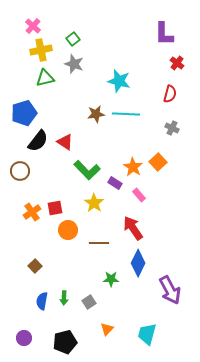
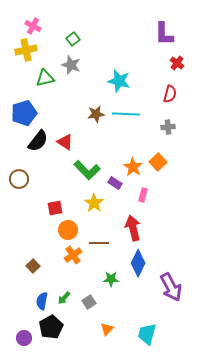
pink cross: rotated 14 degrees counterclockwise
yellow cross: moved 15 px left
gray star: moved 3 px left, 1 px down
gray cross: moved 4 px left, 1 px up; rotated 32 degrees counterclockwise
brown circle: moved 1 px left, 8 px down
pink rectangle: moved 4 px right; rotated 56 degrees clockwise
orange cross: moved 41 px right, 43 px down
red arrow: rotated 20 degrees clockwise
brown square: moved 2 px left
purple arrow: moved 1 px right, 3 px up
green arrow: rotated 40 degrees clockwise
black pentagon: moved 14 px left, 15 px up; rotated 15 degrees counterclockwise
